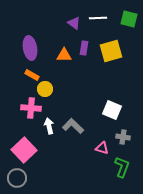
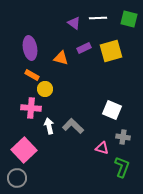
purple rectangle: rotated 56 degrees clockwise
orange triangle: moved 3 px left, 3 px down; rotated 14 degrees clockwise
